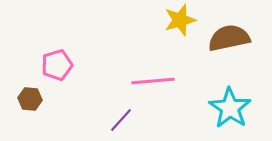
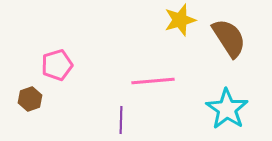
brown semicircle: rotated 69 degrees clockwise
brown hexagon: rotated 25 degrees counterclockwise
cyan star: moved 3 px left, 1 px down
purple line: rotated 40 degrees counterclockwise
